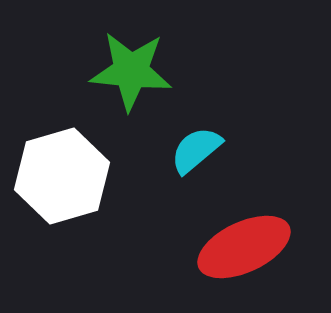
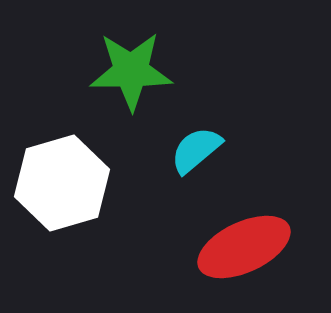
green star: rotated 6 degrees counterclockwise
white hexagon: moved 7 px down
